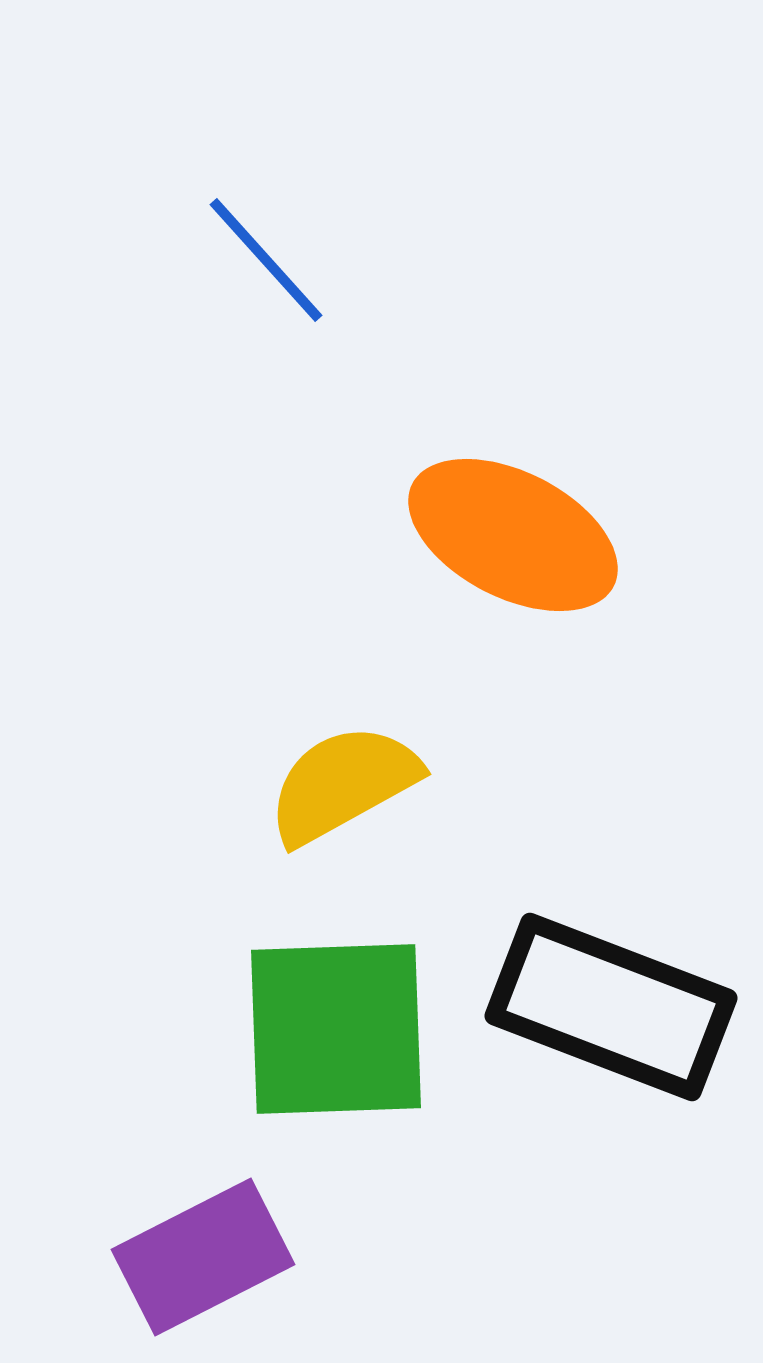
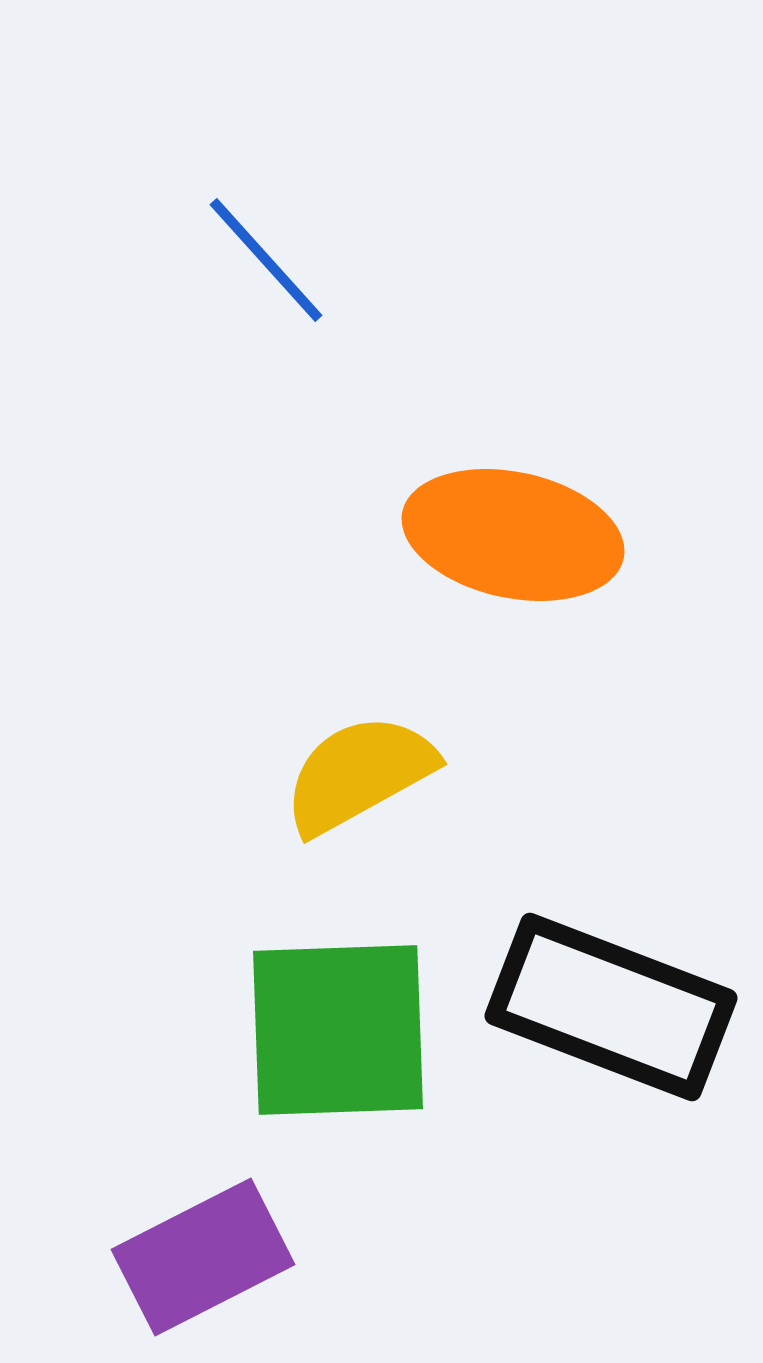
orange ellipse: rotated 15 degrees counterclockwise
yellow semicircle: moved 16 px right, 10 px up
green square: moved 2 px right, 1 px down
